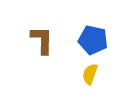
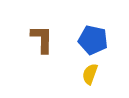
brown L-shape: moved 1 px up
